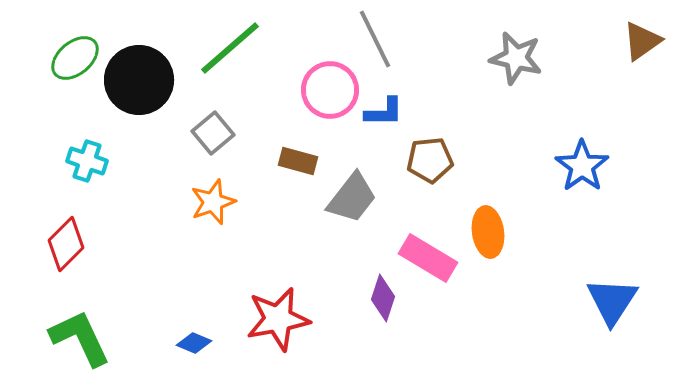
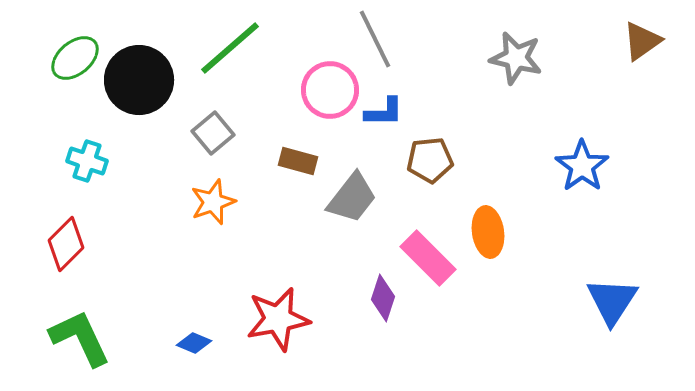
pink rectangle: rotated 14 degrees clockwise
